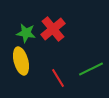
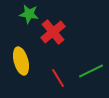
red cross: moved 3 px down
green star: moved 3 px right, 19 px up
green line: moved 2 px down
